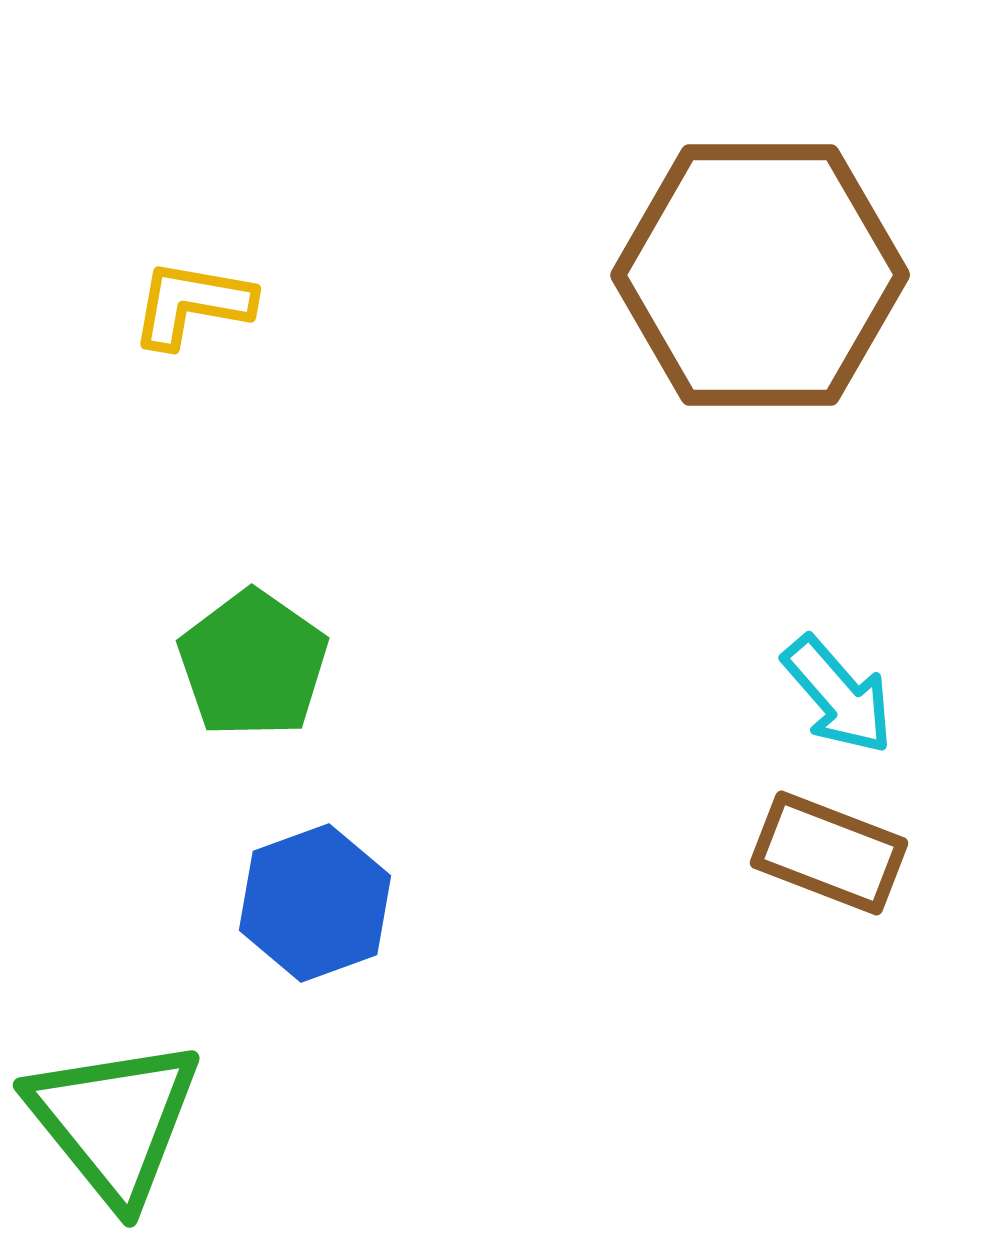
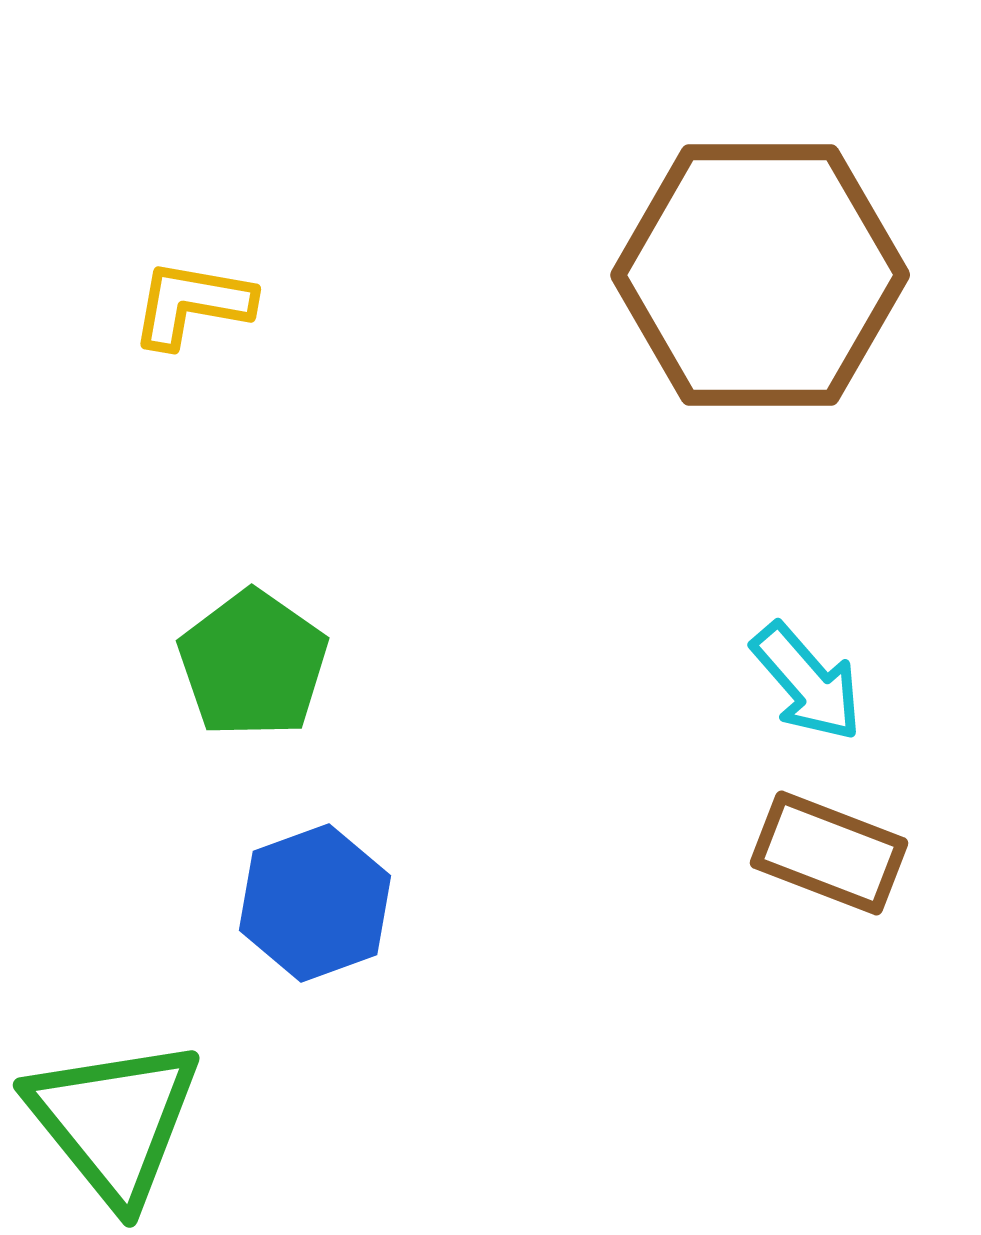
cyan arrow: moved 31 px left, 13 px up
